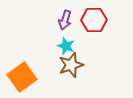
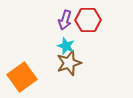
red hexagon: moved 6 px left
brown star: moved 2 px left, 2 px up
